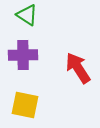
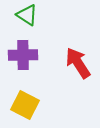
red arrow: moved 5 px up
yellow square: rotated 16 degrees clockwise
